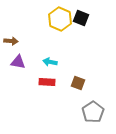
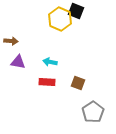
black square: moved 5 px left, 7 px up
